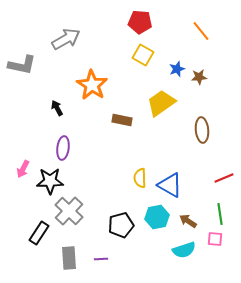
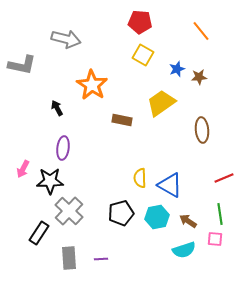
gray arrow: rotated 44 degrees clockwise
black pentagon: moved 12 px up
